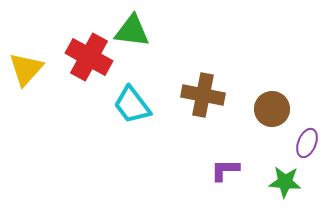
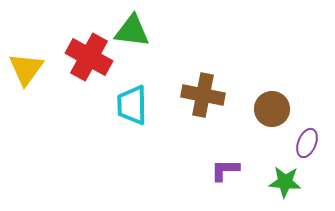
yellow triangle: rotated 6 degrees counterclockwise
cyan trapezoid: rotated 36 degrees clockwise
